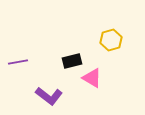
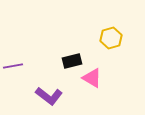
yellow hexagon: moved 2 px up
purple line: moved 5 px left, 4 px down
